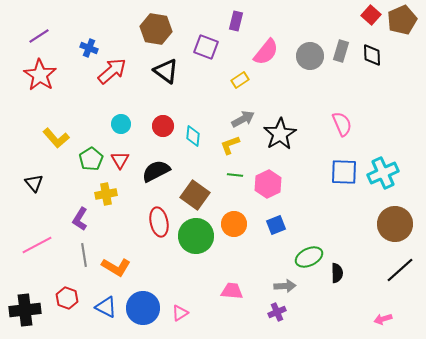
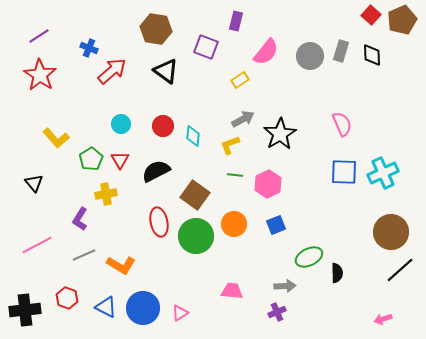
brown circle at (395, 224): moved 4 px left, 8 px down
gray line at (84, 255): rotated 75 degrees clockwise
orange L-shape at (116, 267): moved 5 px right, 2 px up
